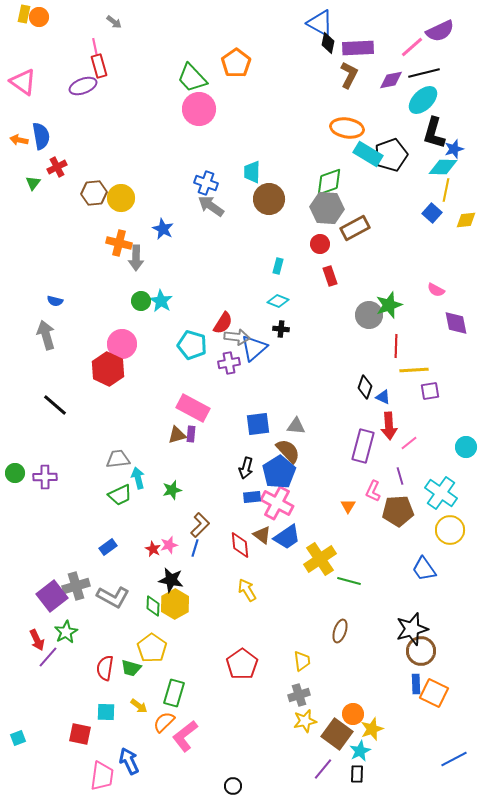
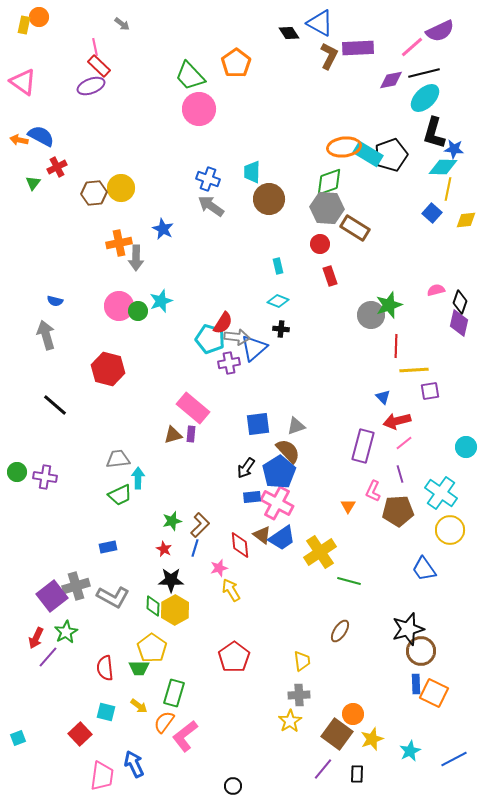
yellow rectangle at (24, 14): moved 11 px down
gray arrow at (114, 22): moved 8 px right, 2 px down
black diamond at (328, 43): moved 39 px left, 10 px up; rotated 45 degrees counterclockwise
red rectangle at (99, 66): rotated 30 degrees counterclockwise
brown L-shape at (349, 75): moved 20 px left, 19 px up
green trapezoid at (192, 78): moved 2 px left, 2 px up
purple ellipse at (83, 86): moved 8 px right
cyan ellipse at (423, 100): moved 2 px right, 2 px up
orange ellipse at (347, 128): moved 3 px left, 19 px down; rotated 16 degrees counterclockwise
blue semicircle at (41, 136): rotated 52 degrees counterclockwise
blue star at (454, 149): rotated 24 degrees clockwise
blue cross at (206, 183): moved 2 px right, 4 px up
yellow line at (446, 190): moved 2 px right, 1 px up
yellow circle at (121, 198): moved 10 px up
brown rectangle at (355, 228): rotated 60 degrees clockwise
orange cross at (119, 243): rotated 25 degrees counterclockwise
cyan rectangle at (278, 266): rotated 28 degrees counterclockwise
pink semicircle at (436, 290): rotated 138 degrees clockwise
green circle at (141, 301): moved 3 px left, 10 px down
cyan star at (161, 301): rotated 20 degrees clockwise
gray circle at (369, 315): moved 2 px right
purple diamond at (456, 323): moved 3 px right; rotated 24 degrees clockwise
pink circle at (122, 344): moved 3 px left, 38 px up
cyan pentagon at (192, 345): moved 18 px right, 6 px up
red hexagon at (108, 369): rotated 12 degrees counterclockwise
black diamond at (365, 387): moved 95 px right, 85 px up
blue triangle at (383, 397): rotated 21 degrees clockwise
pink rectangle at (193, 408): rotated 12 degrees clockwise
gray triangle at (296, 426): rotated 24 degrees counterclockwise
red arrow at (389, 426): moved 8 px right, 5 px up; rotated 80 degrees clockwise
brown triangle at (177, 435): moved 4 px left
pink line at (409, 443): moved 5 px left
black arrow at (246, 468): rotated 20 degrees clockwise
green circle at (15, 473): moved 2 px right, 1 px up
purple line at (400, 476): moved 2 px up
purple cross at (45, 477): rotated 10 degrees clockwise
cyan arrow at (138, 478): rotated 15 degrees clockwise
green star at (172, 490): moved 31 px down
blue trapezoid at (287, 537): moved 5 px left, 1 px down
pink star at (169, 545): moved 50 px right, 23 px down
blue rectangle at (108, 547): rotated 24 degrees clockwise
red star at (153, 549): moved 11 px right
yellow cross at (320, 559): moved 7 px up
black star at (171, 580): rotated 10 degrees counterclockwise
yellow arrow at (247, 590): moved 16 px left
yellow hexagon at (175, 604): moved 6 px down
black star at (412, 629): moved 4 px left
brown ellipse at (340, 631): rotated 15 degrees clockwise
red arrow at (37, 640): moved 1 px left, 2 px up; rotated 50 degrees clockwise
red pentagon at (242, 664): moved 8 px left, 7 px up
red semicircle at (105, 668): rotated 15 degrees counterclockwise
green trapezoid at (131, 668): moved 8 px right; rotated 15 degrees counterclockwise
gray cross at (299, 695): rotated 15 degrees clockwise
cyan square at (106, 712): rotated 12 degrees clockwise
yellow star at (305, 721): moved 15 px left; rotated 20 degrees counterclockwise
orange semicircle at (164, 722): rotated 10 degrees counterclockwise
yellow star at (372, 729): moved 10 px down
red square at (80, 734): rotated 35 degrees clockwise
cyan star at (360, 751): moved 50 px right
blue arrow at (129, 761): moved 5 px right, 3 px down
